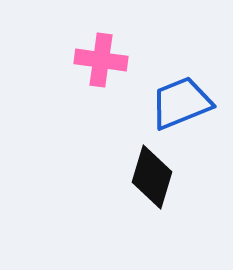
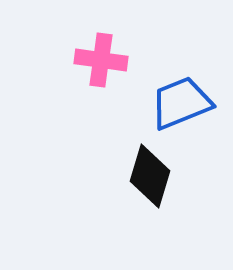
black diamond: moved 2 px left, 1 px up
